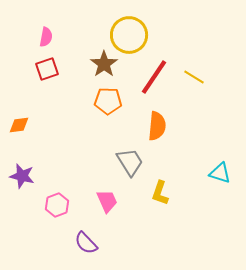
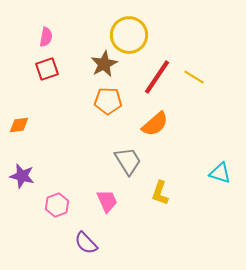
brown star: rotated 8 degrees clockwise
red line: moved 3 px right
orange semicircle: moved 2 px left, 2 px up; rotated 44 degrees clockwise
gray trapezoid: moved 2 px left, 1 px up
